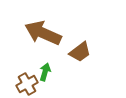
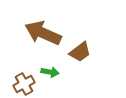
green arrow: moved 5 px right; rotated 84 degrees clockwise
brown cross: moved 3 px left
